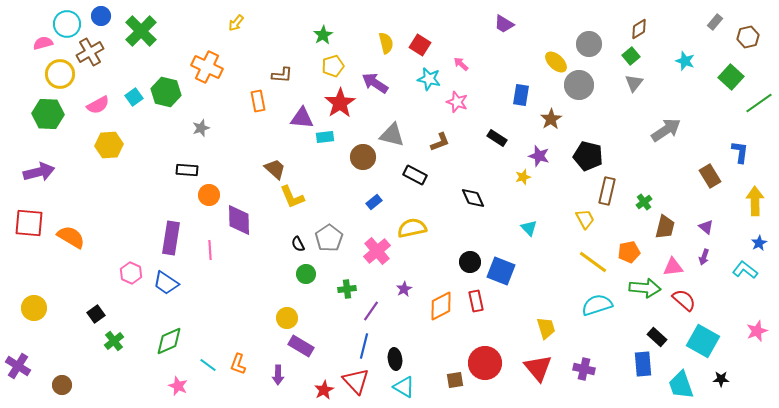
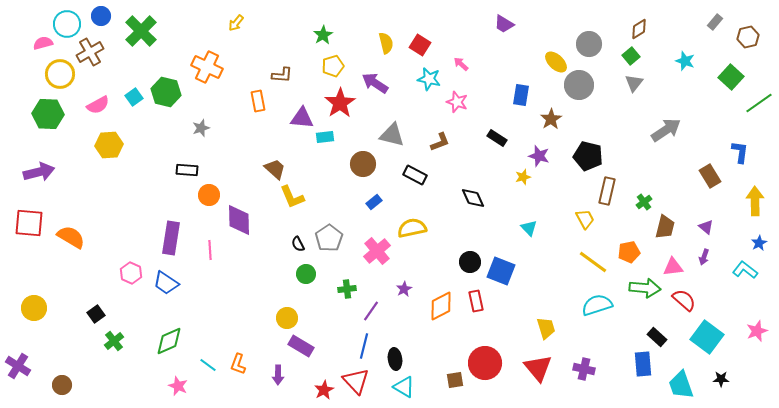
brown circle at (363, 157): moved 7 px down
cyan square at (703, 341): moved 4 px right, 4 px up; rotated 8 degrees clockwise
